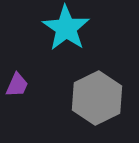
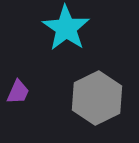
purple trapezoid: moved 1 px right, 7 px down
